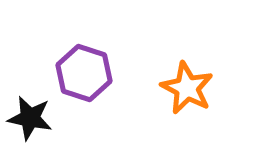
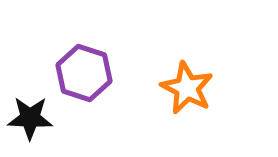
black star: rotated 9 degrees counterclockwise
